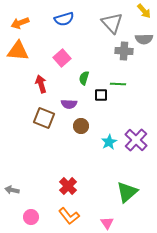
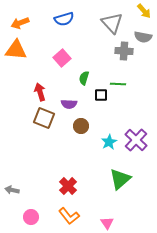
gray semicircle: moved 1 px left, 2 px up; rotated 12 degrees clockwise
orange triangle: moved 2 px left, 1 px up
red arrow: moved 1 px left, 8 px down
green triangle: moved 7 px left, 13 px up
